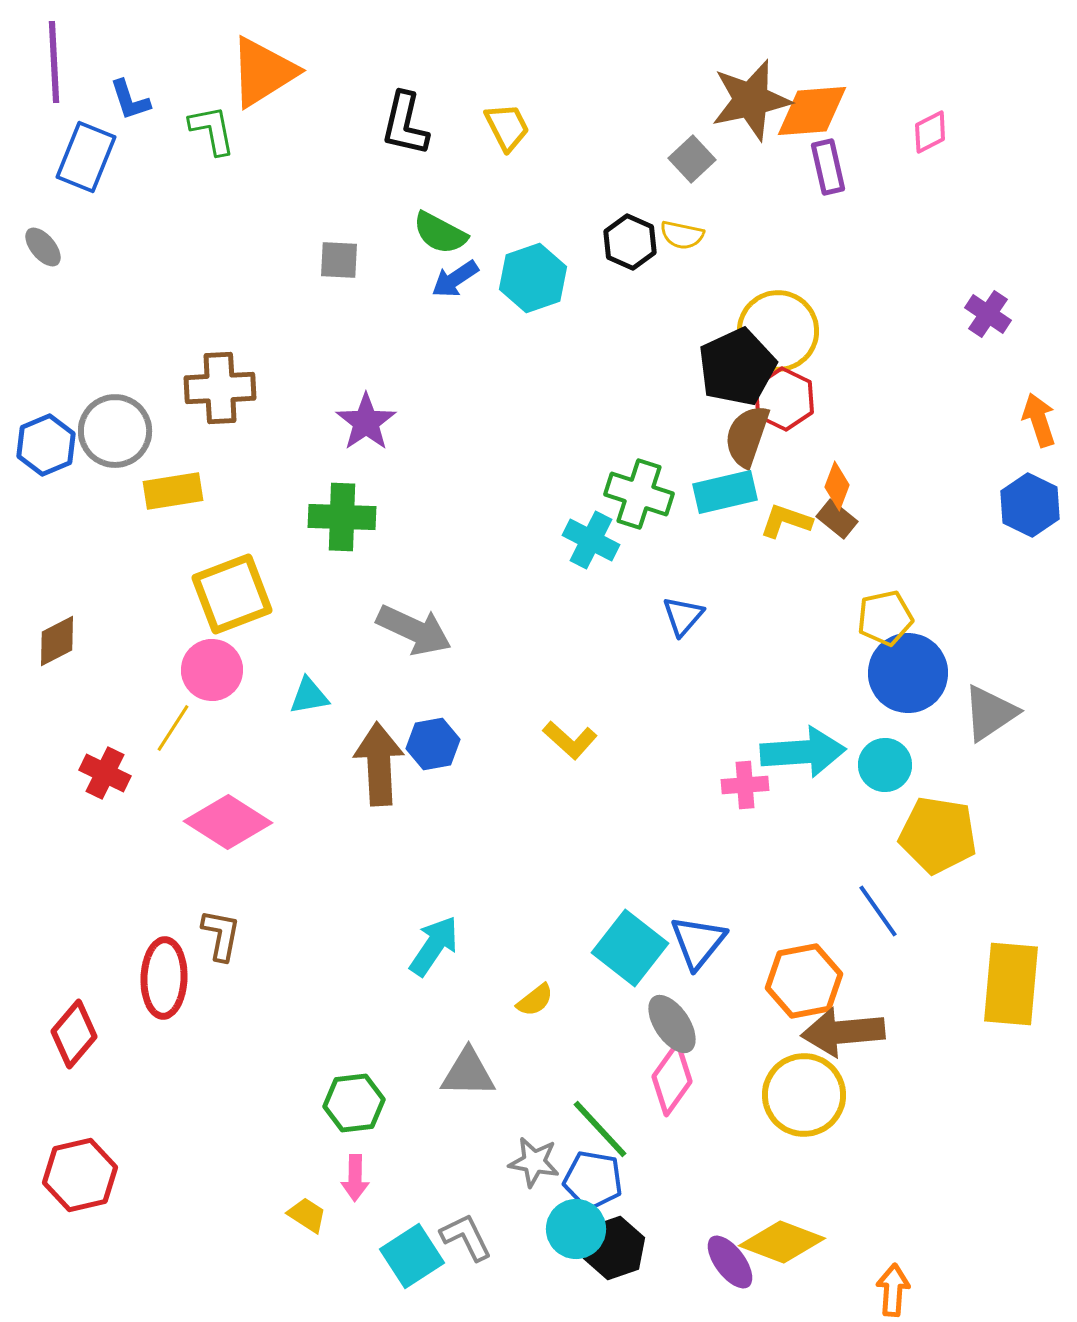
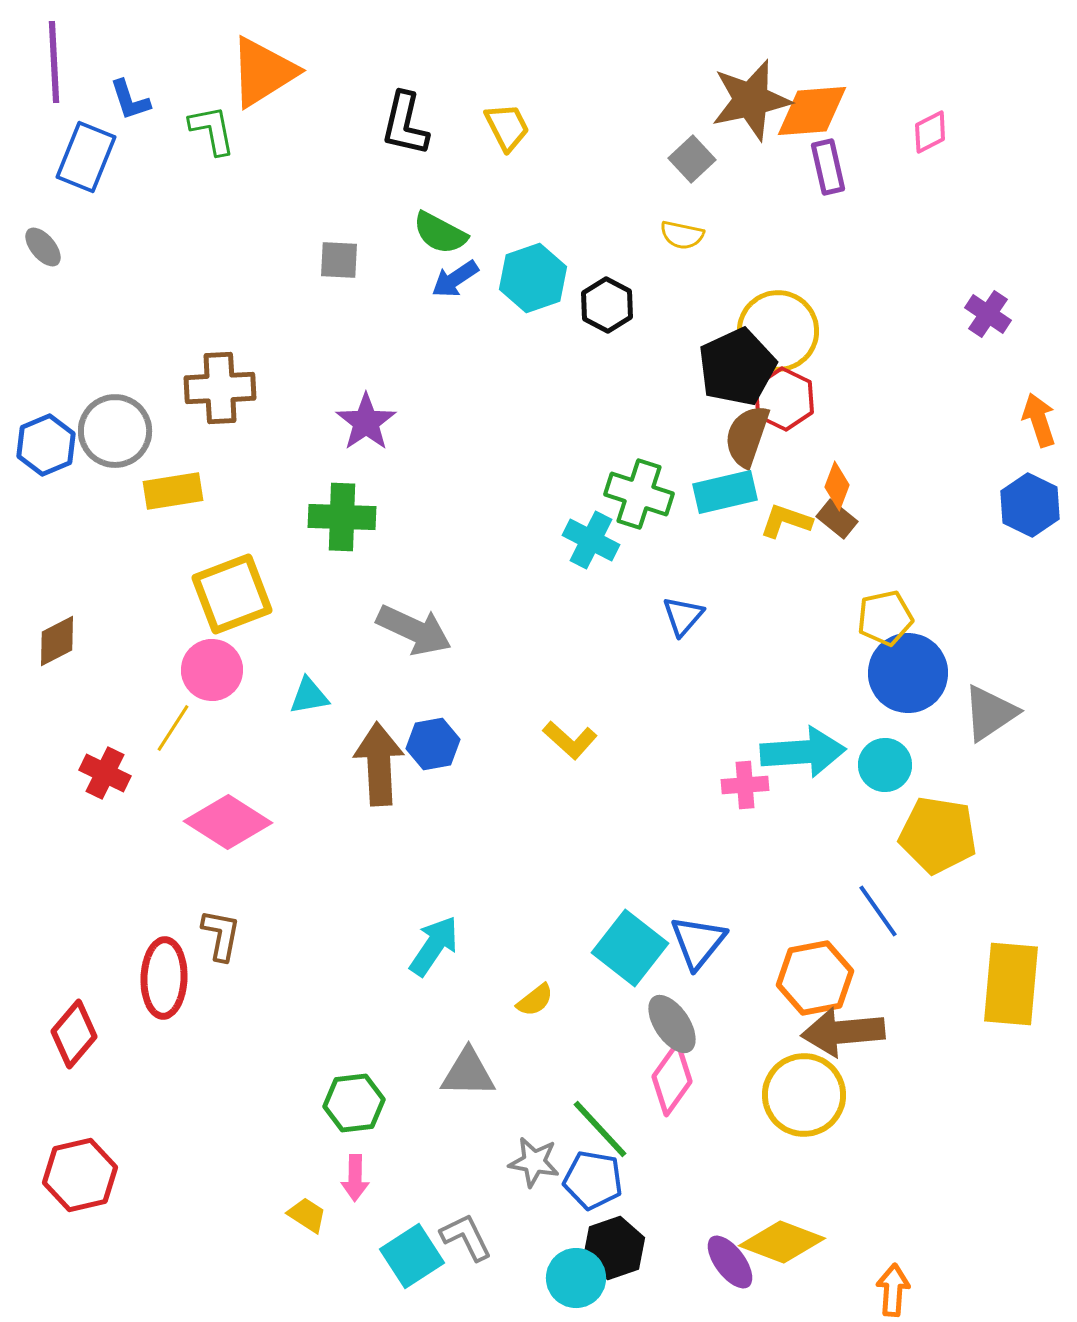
black hexagon at (630, 242): moved 23 px left, 63 px down; rotated 4 degrees clockwise
orange hexagon at (804, 981): moved 11 px right, 3 px up
cyan circle at (576, 1229): moved 49 px down
